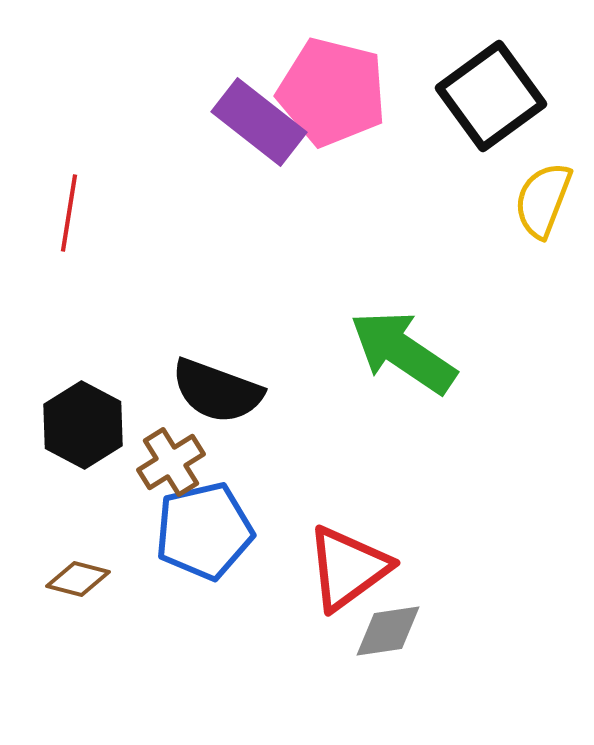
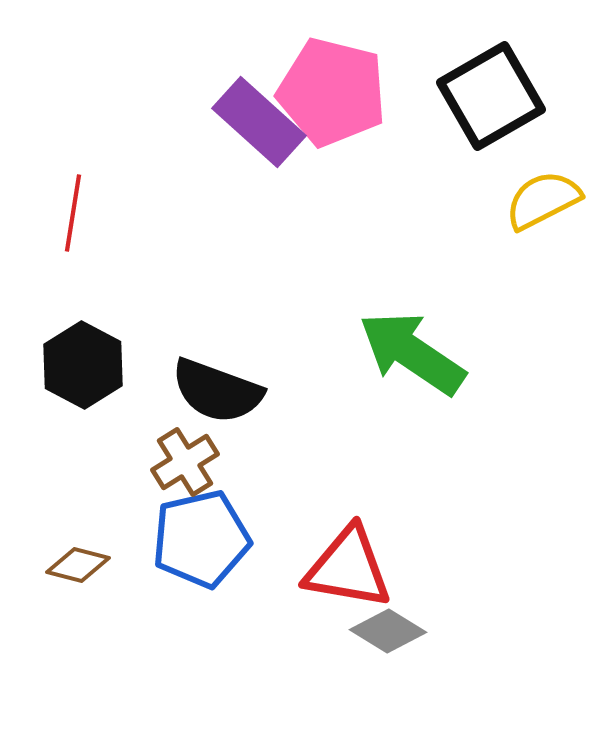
black square: rotated 6 degrees clockwise
purple rectangle: rotated 4 degrees clockwise
yellow semicircle: rotated 42 degrees clockwise
red line: moved 4 px right
green arrow: moved 9 px right, 1 px down
black hexagon: moved 60 px up
brown cross: moved 14 px right
blue pentagon: moved 3 px left, 8 px down
red triangle: rotated 46 degrees clockwise
brown diamond: moved 14 px up
gray diamond: rotated 40 degrees clockwise
